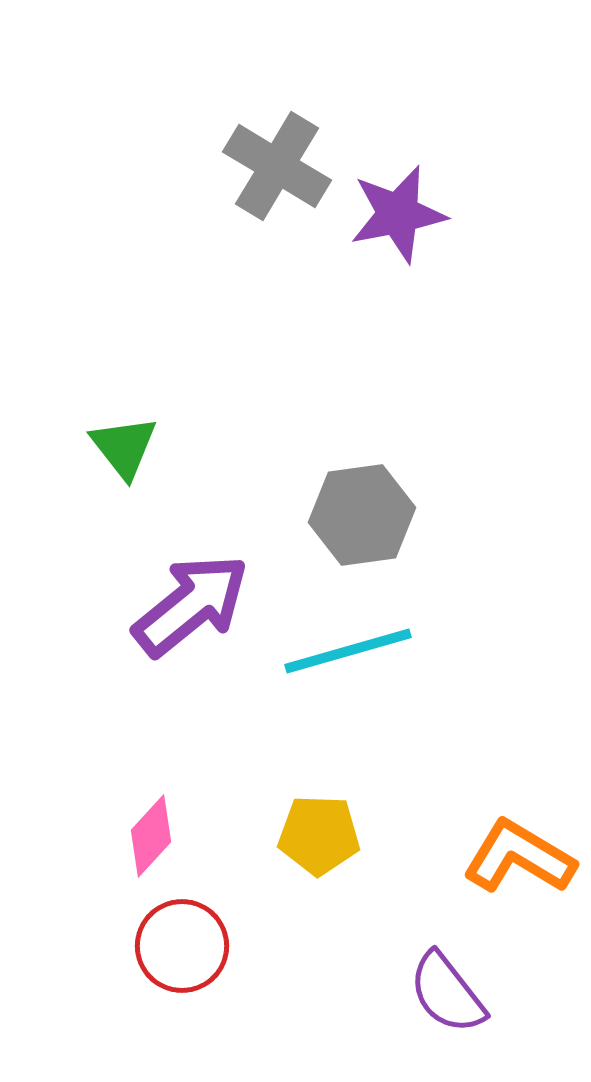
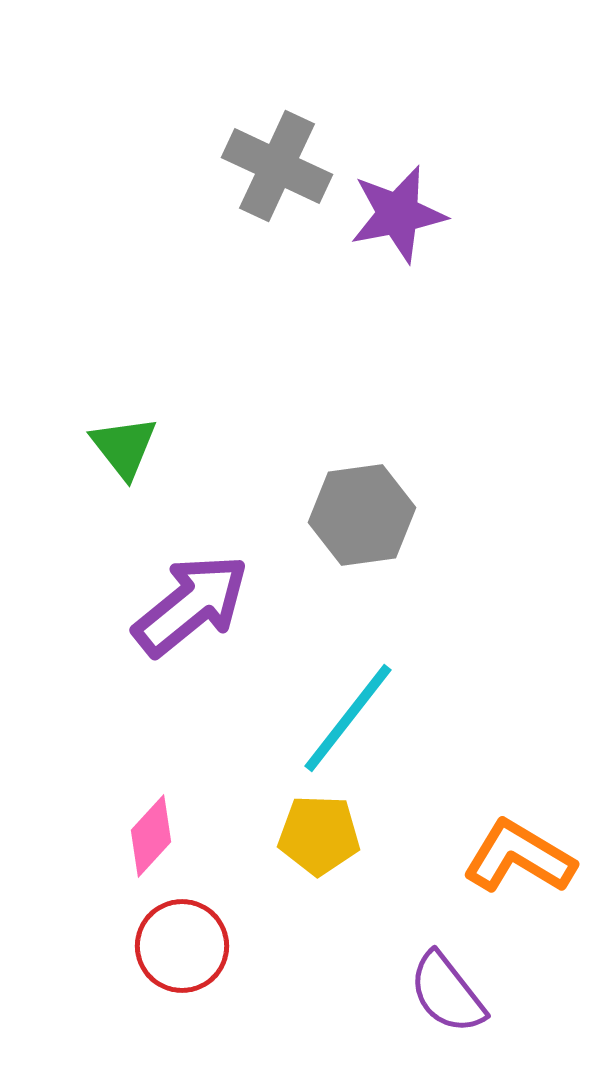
gray cross: rotated 6 degrees counterclockwise
cyan line: moved 67 px down; rotated 36 degrees counterclockwise
